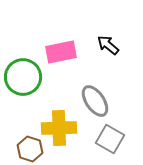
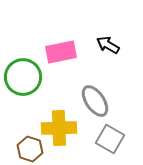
black arrow: rotated 10 degrees counterclockwise
